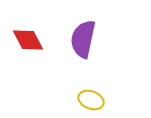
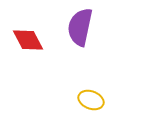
purple semicircle: moved 3 px left, 12 px up
